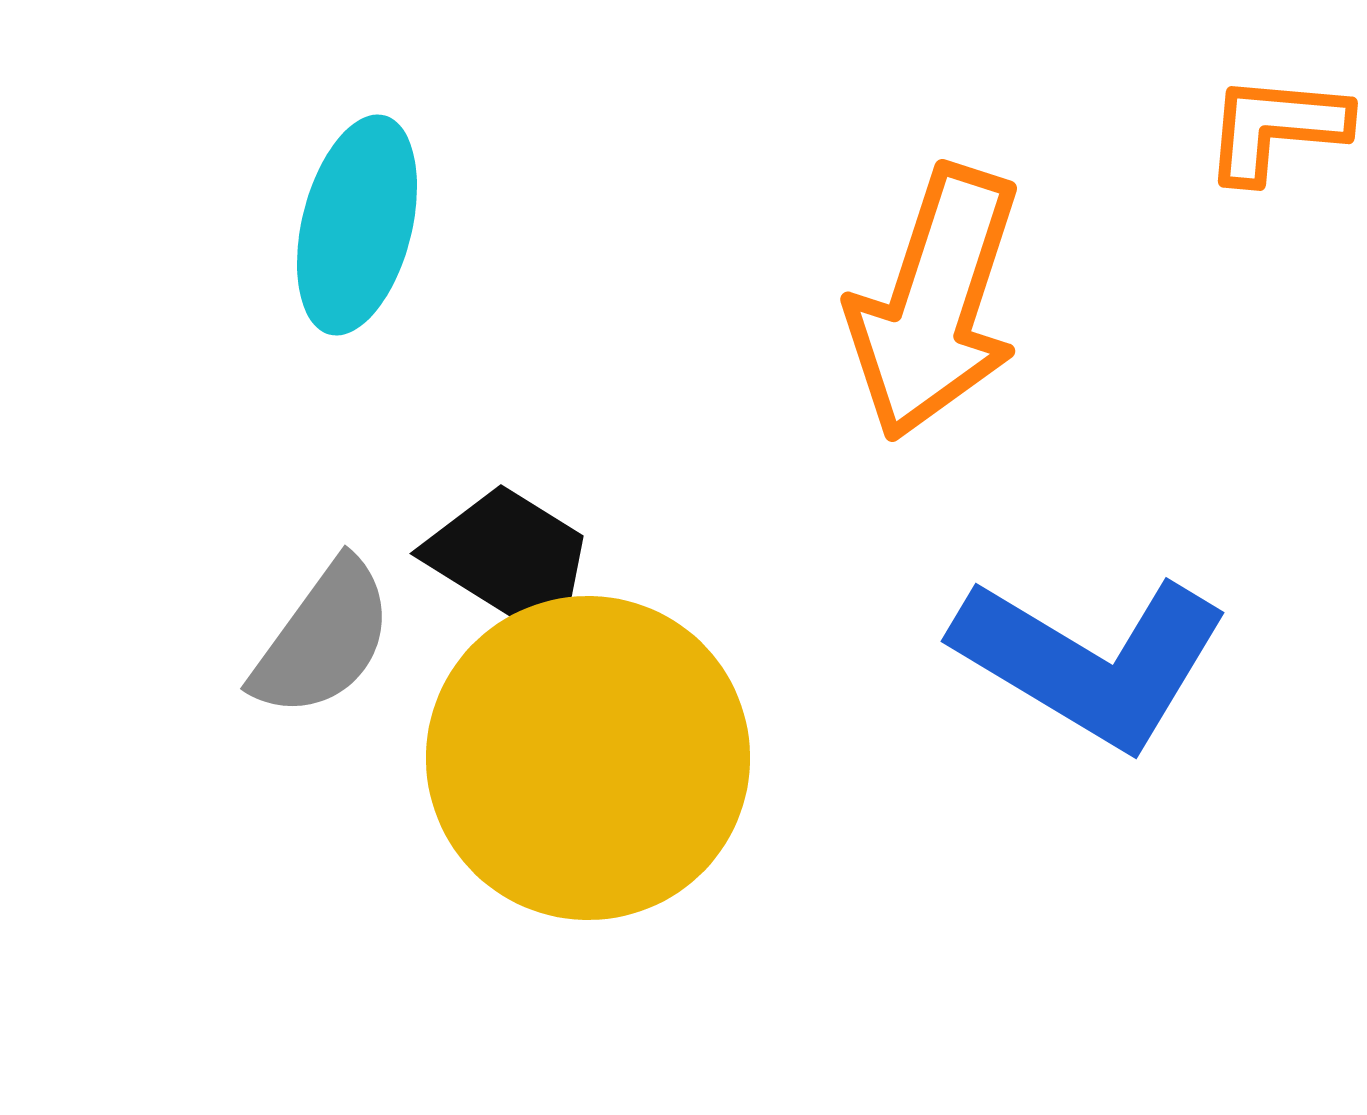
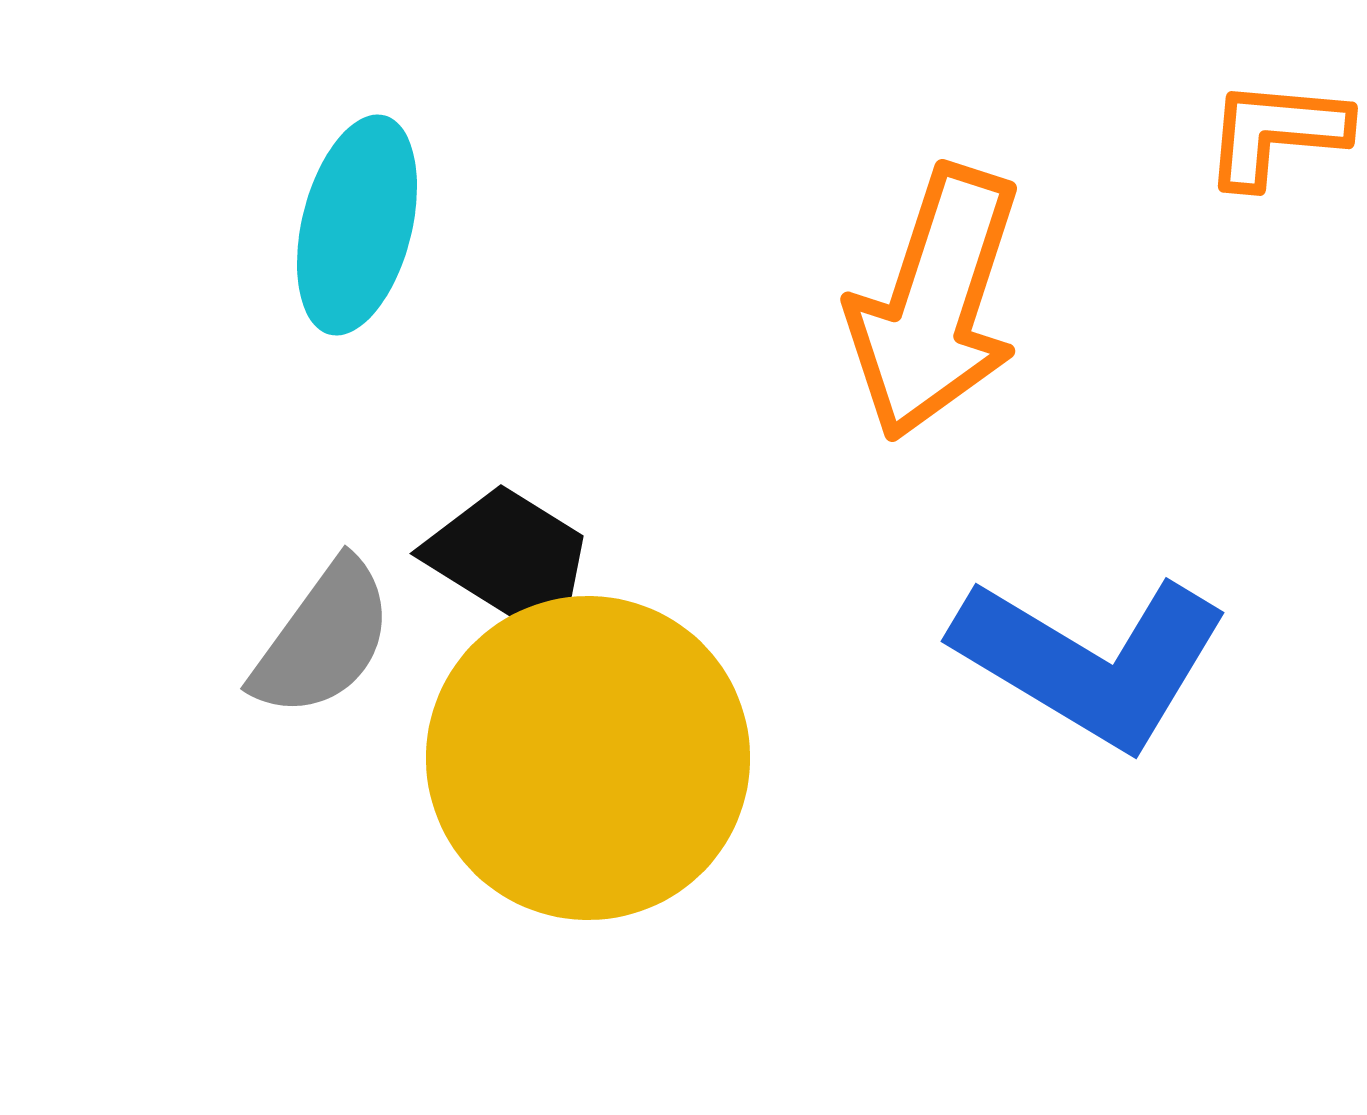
orange L-shape: moved 5 px down
